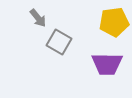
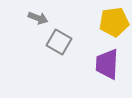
gray arrow: rotated 30 degrees counterclockwise
purple trapezoid: rotated 92 degrees clockwise
